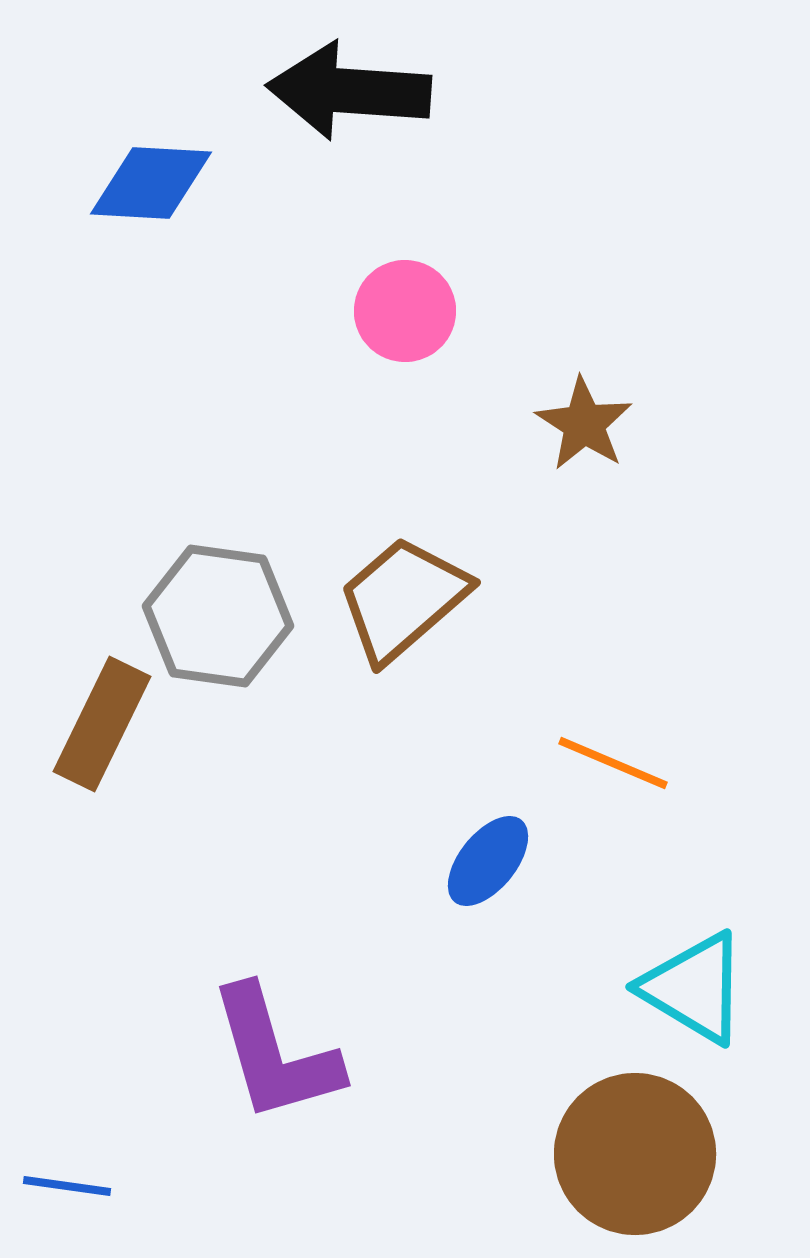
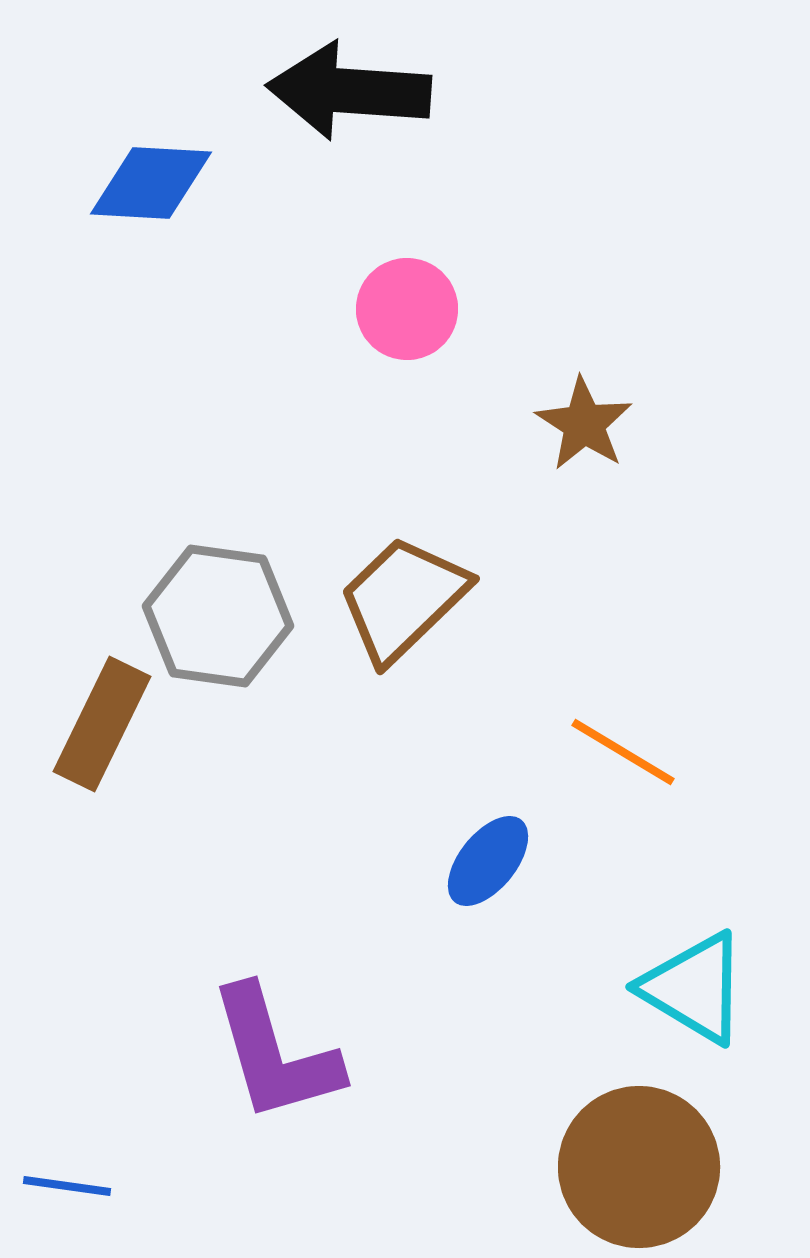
pink circle: moved 2 px right, 2 px up
brown trapezoid: rotated 3 degrees counterclockwise
orange line: moved 10 px right, 11 px up; rotated 8 degrees clockwise
brown circle: moved 4 px right, 13 px down
